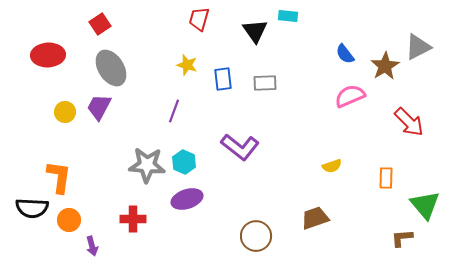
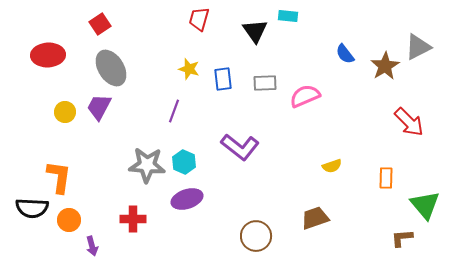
yellow star: moved 2 px right, 4 px down
pink semicircle: moved 45 px left
